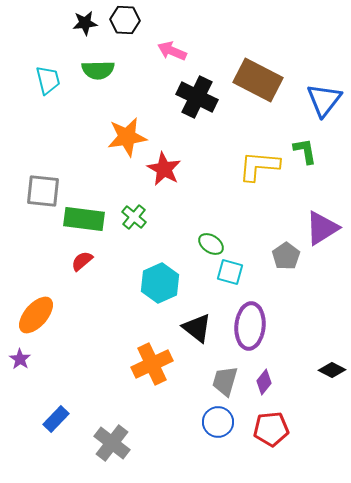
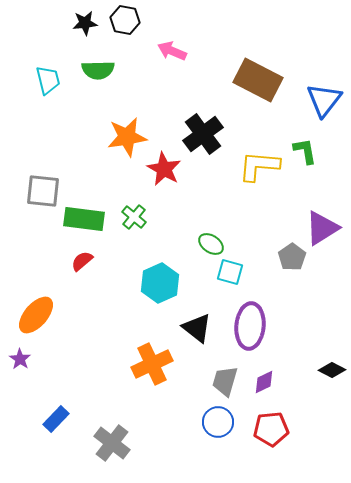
black hexagon: rotated 8 degrees clockwise
black cross: moved 6 px right, 37 px down; rotated 27 degrees clockwise
gray pentagon: moved 6 px right, 1 px down
purple diamond: rotated 25 degrees clockwise
